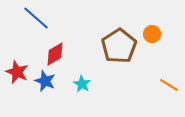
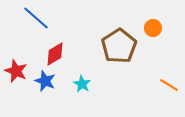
orange circle: moved 1 px right, 6 px up
red star: moved 1 px left, 1 px up
